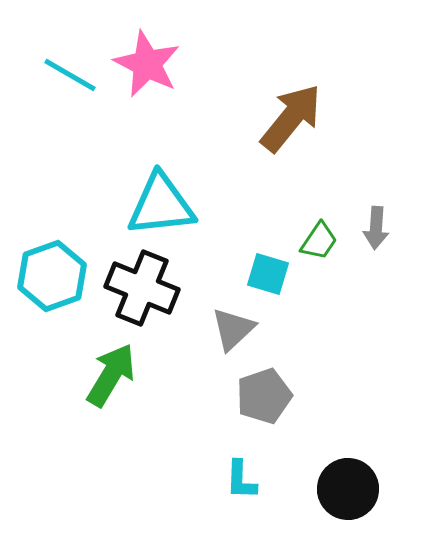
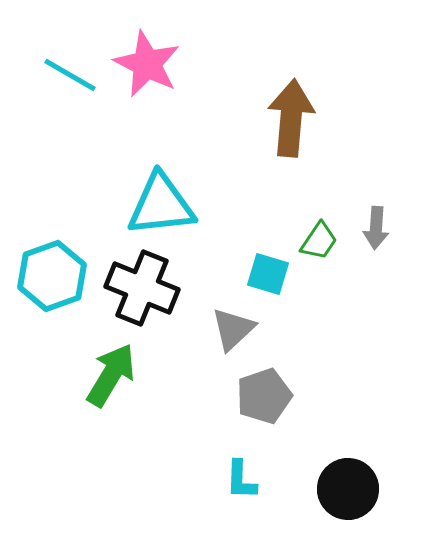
brown arrow: rotated 34 degrees counterclockwise
